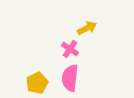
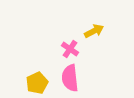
yellow arrow: moved 7 px right, 3 px down
pink semicircle: rotated 12 degrees counterclockwise
